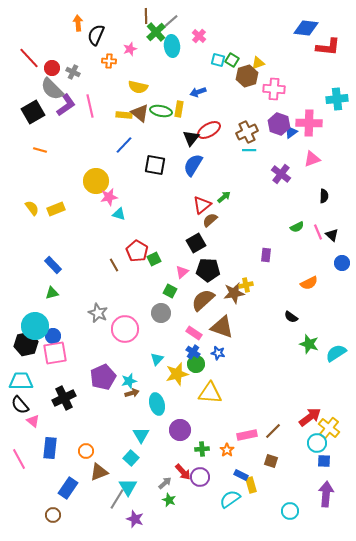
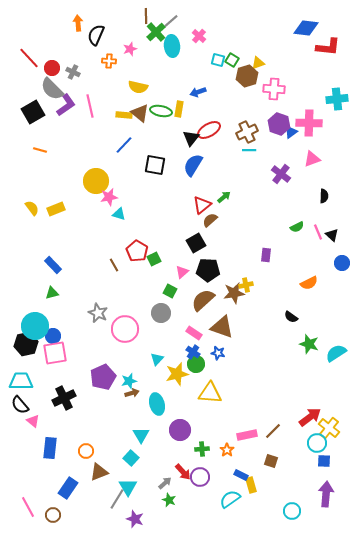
pink line at (19, 459): moved 9 px right, 48 px down
cyan circle at (290, 511): moved 2 px right
